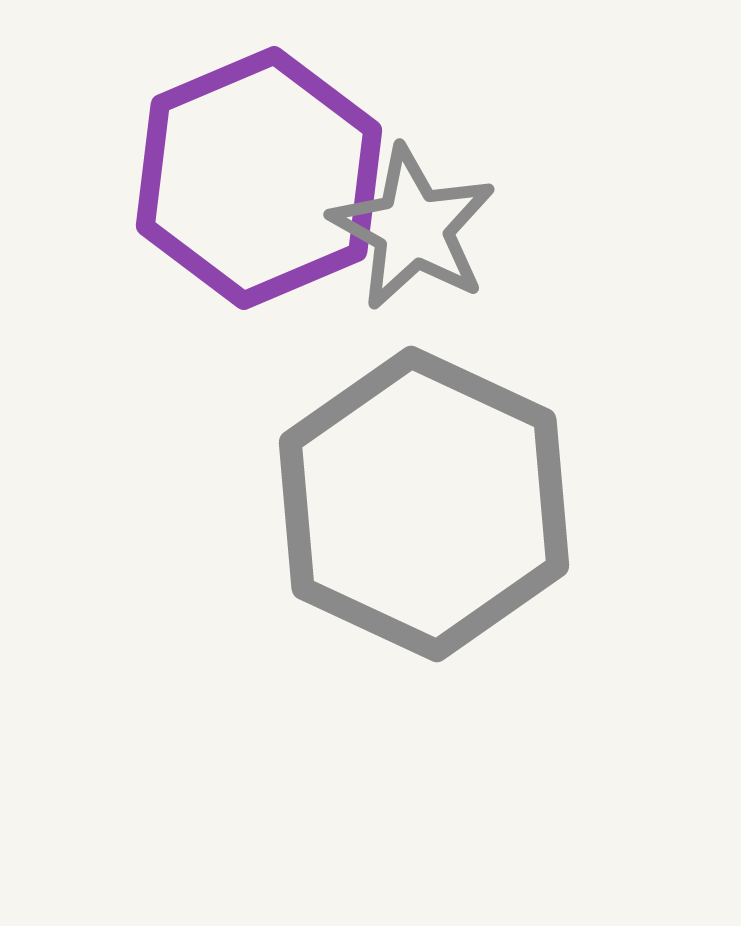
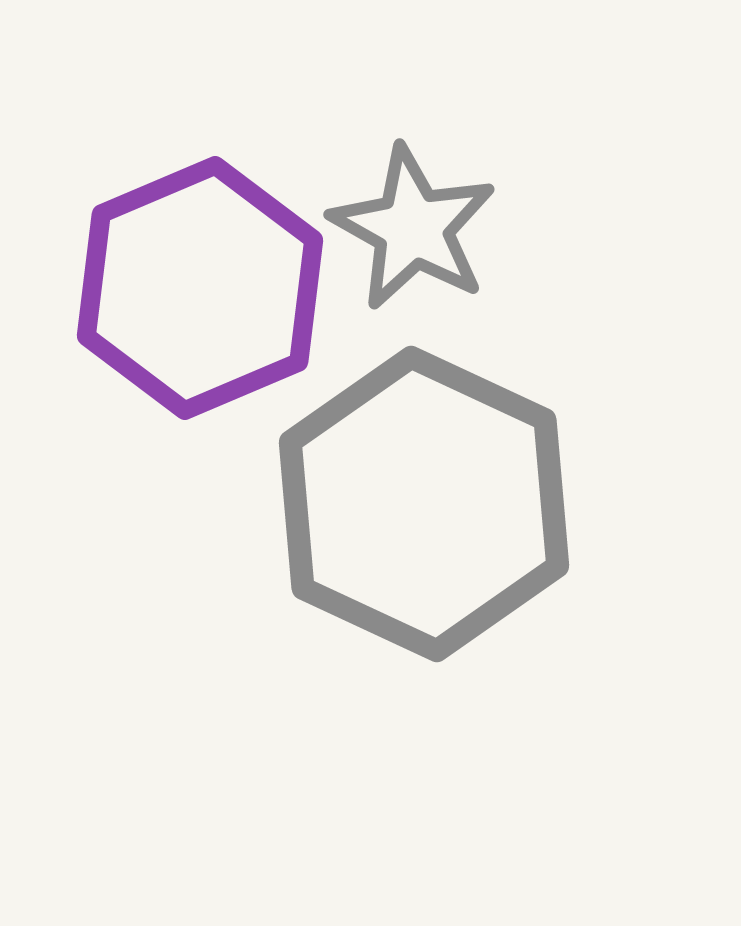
purple hexagon: moved 59 px left, 110 px down
